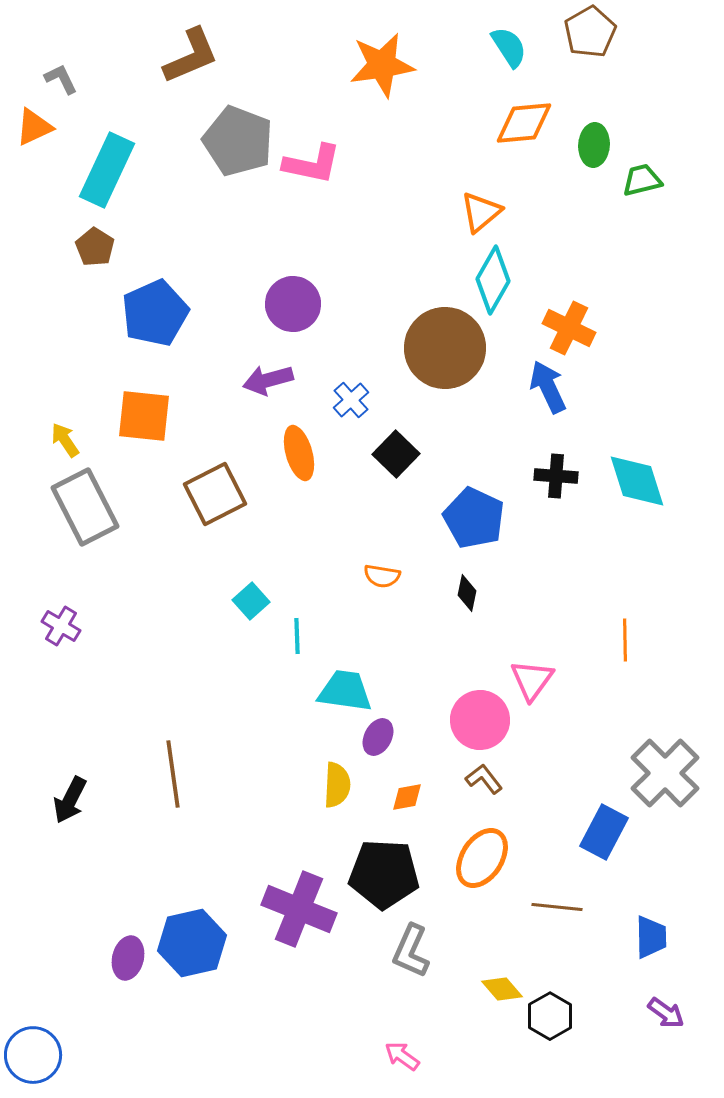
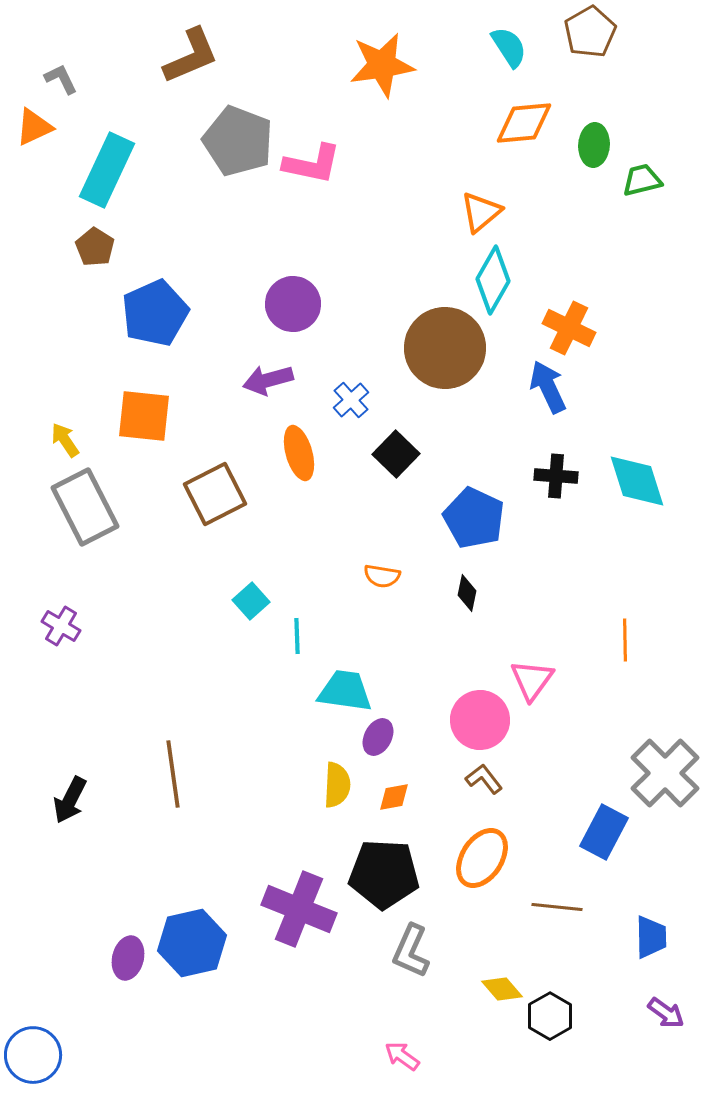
orange diamond at (407, 797): moved 13 px left
